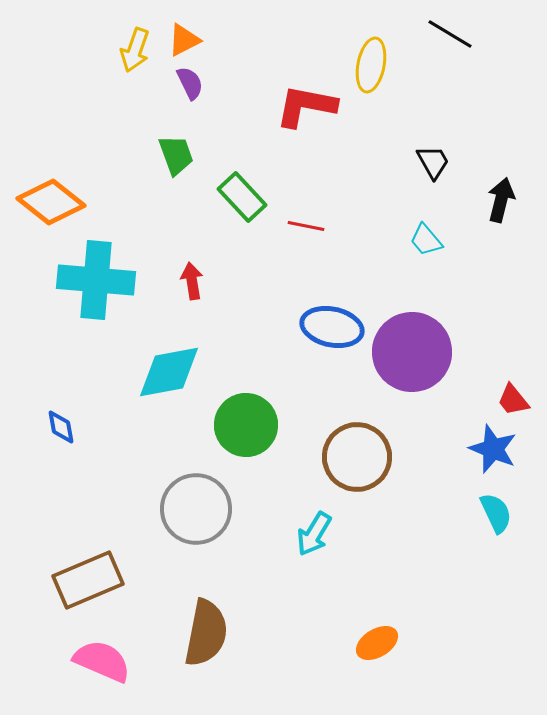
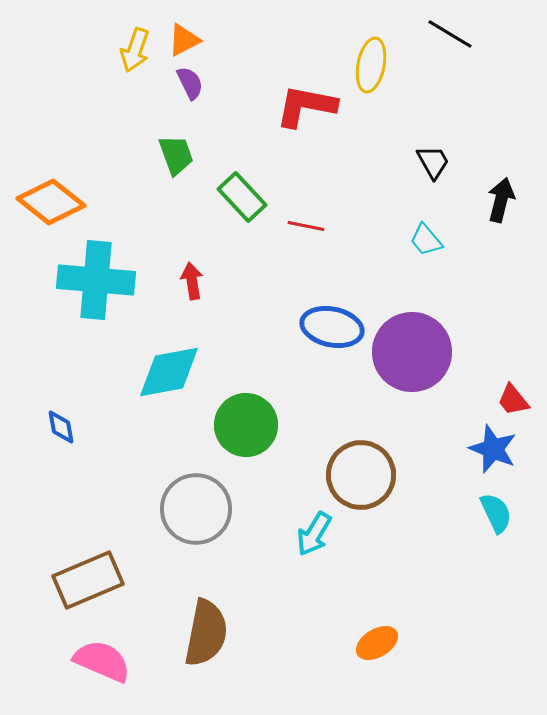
brown circle: moved 4 px right, 18 px down
